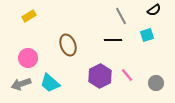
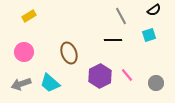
cyan square: moved 2 px right
brown ellipse: moved 1 px right, 8 px down
pink circle: moved 4 px left, 6 px up
